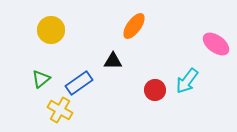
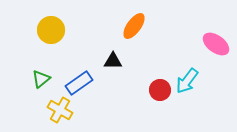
red circle: moved 5 px right
